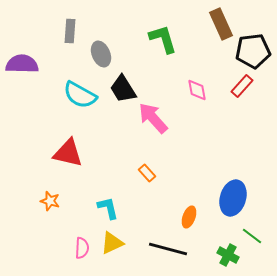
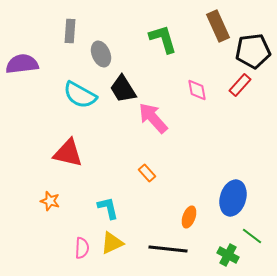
brown rectangle: moved 3 px left, 2 px down
purple semicircle: rotated 8 degrees counterclockwise
red rectangle: moved 2 px left, 1 px up
black line: rotated 9 degrees counterclockwise
